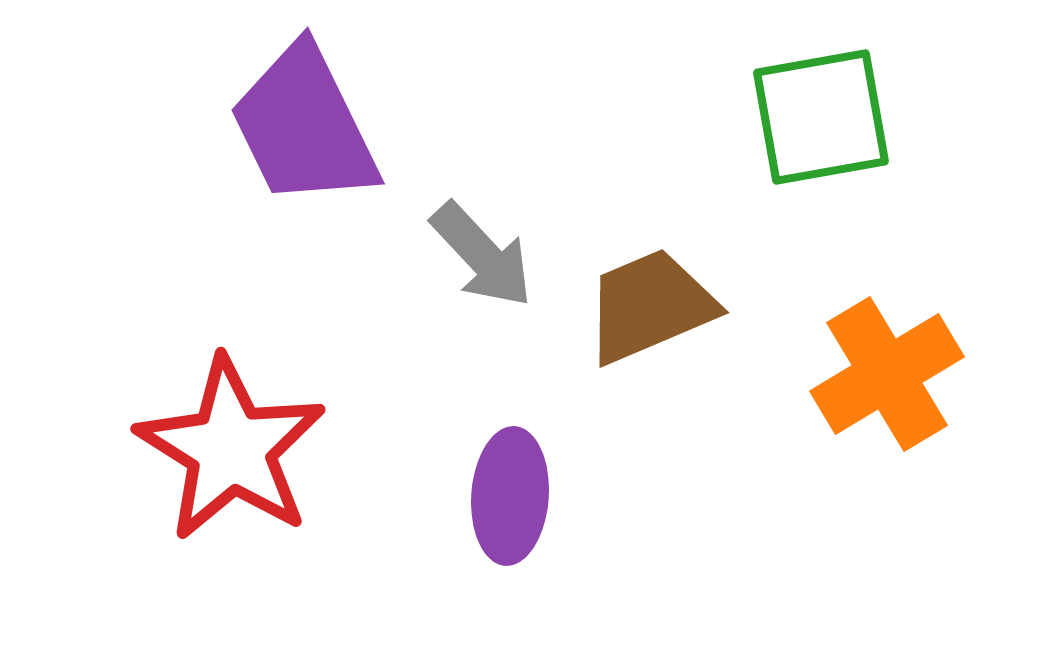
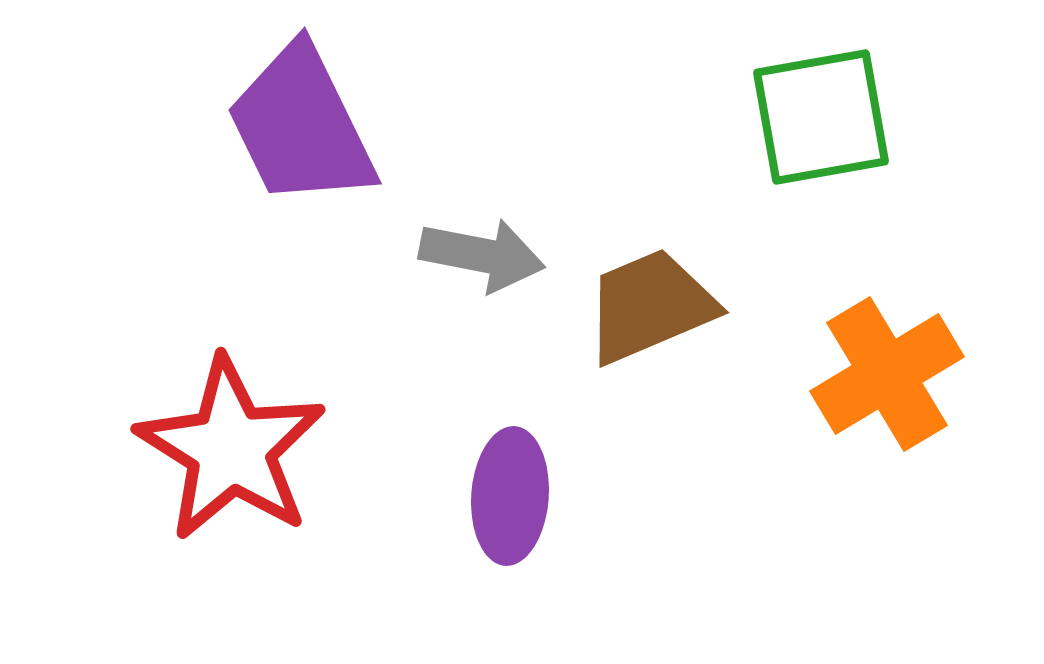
purple trapezoid: moved 3 px left
gray arrow: rotated 36 degrees counterclockwise
